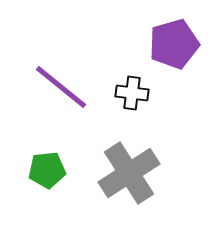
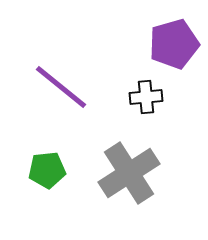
black cross: moved 14 px right, 4 px down; rotated 12 degrees counterclockwise
